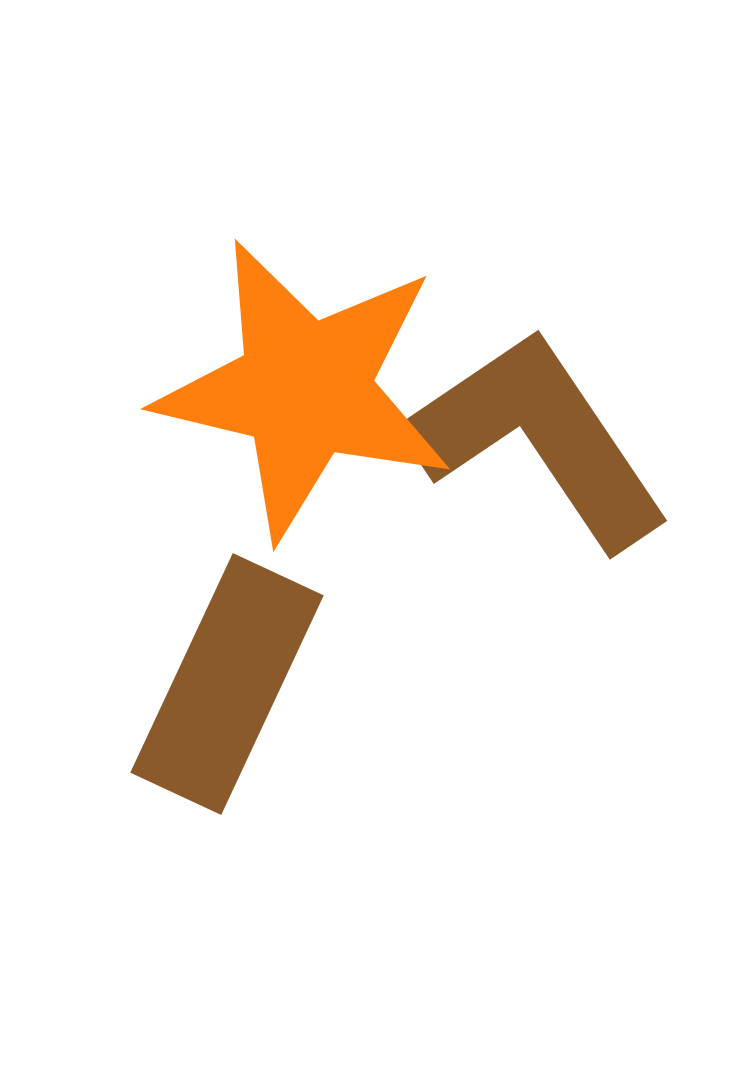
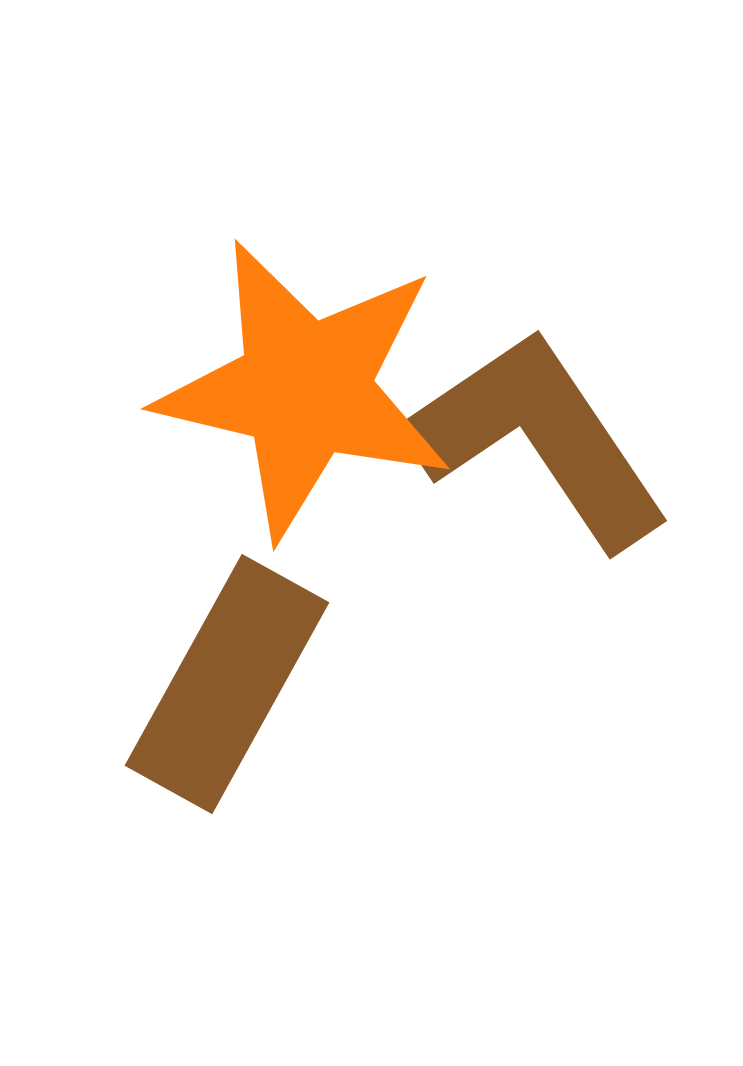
brown rectangle: rotated 4 degrees clockwise
